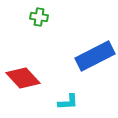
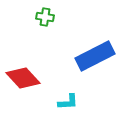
green cross: moved 6 px right
